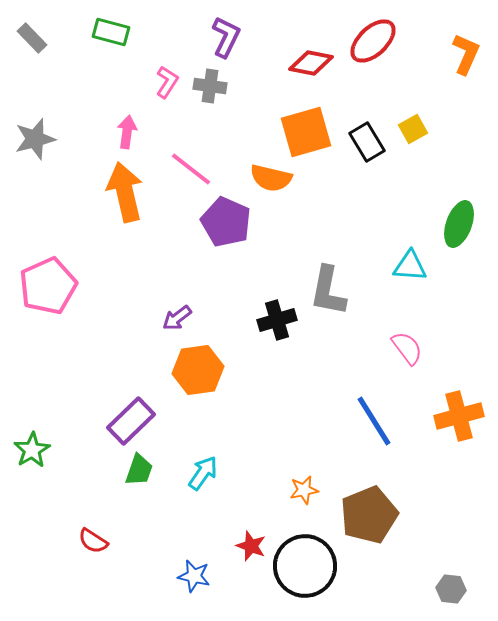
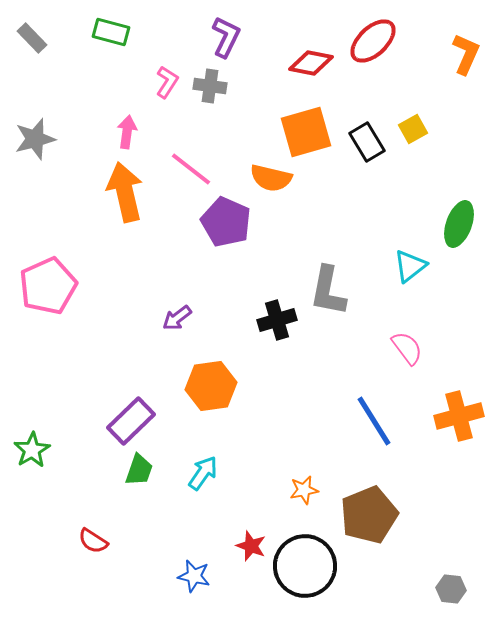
cyan triangle: rotated 42 degrees counterclockwise
orange hexagon: moved 13 px right, 16 px down
